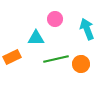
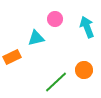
cyan arrow: moved 2 px up
cyan triangle: rotated 12 degrees counterclockwise
green line: moved 23 px down; rotated 30 degrees counterclockwise
orange circle: moved 3 px right, 6 px down
